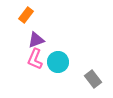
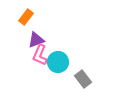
orange rectangle: moved 2 px down
pink L-shape: moved 5 px right, 4 px up
gray rectangle: moved 10 px left
